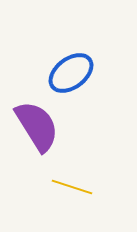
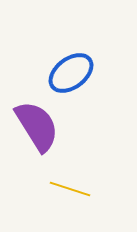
yellow line: moved 2 px left, 2 px down
